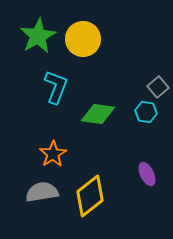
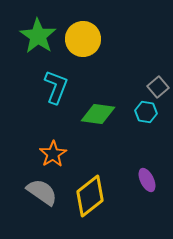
green star: rotated 9 degrees counterclockwise
purple ellipse: moved 6 px down
gray semicircle: rotated 44 degrees clockwise
